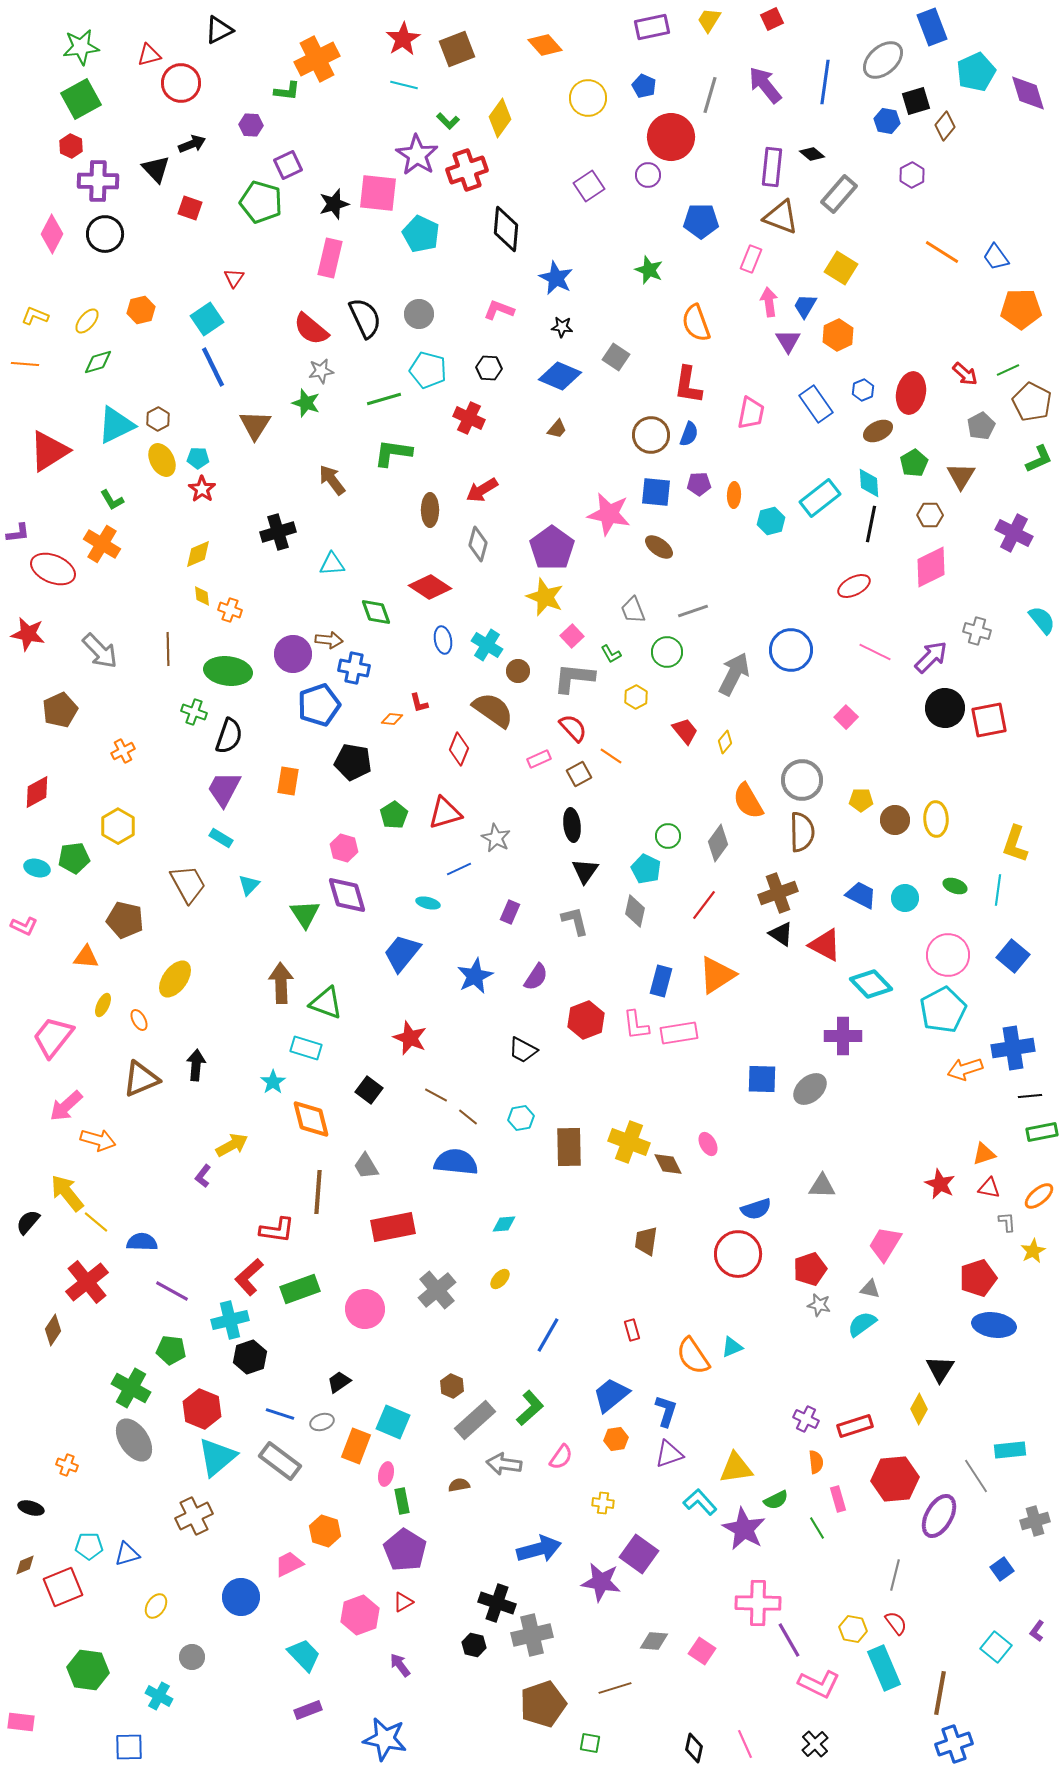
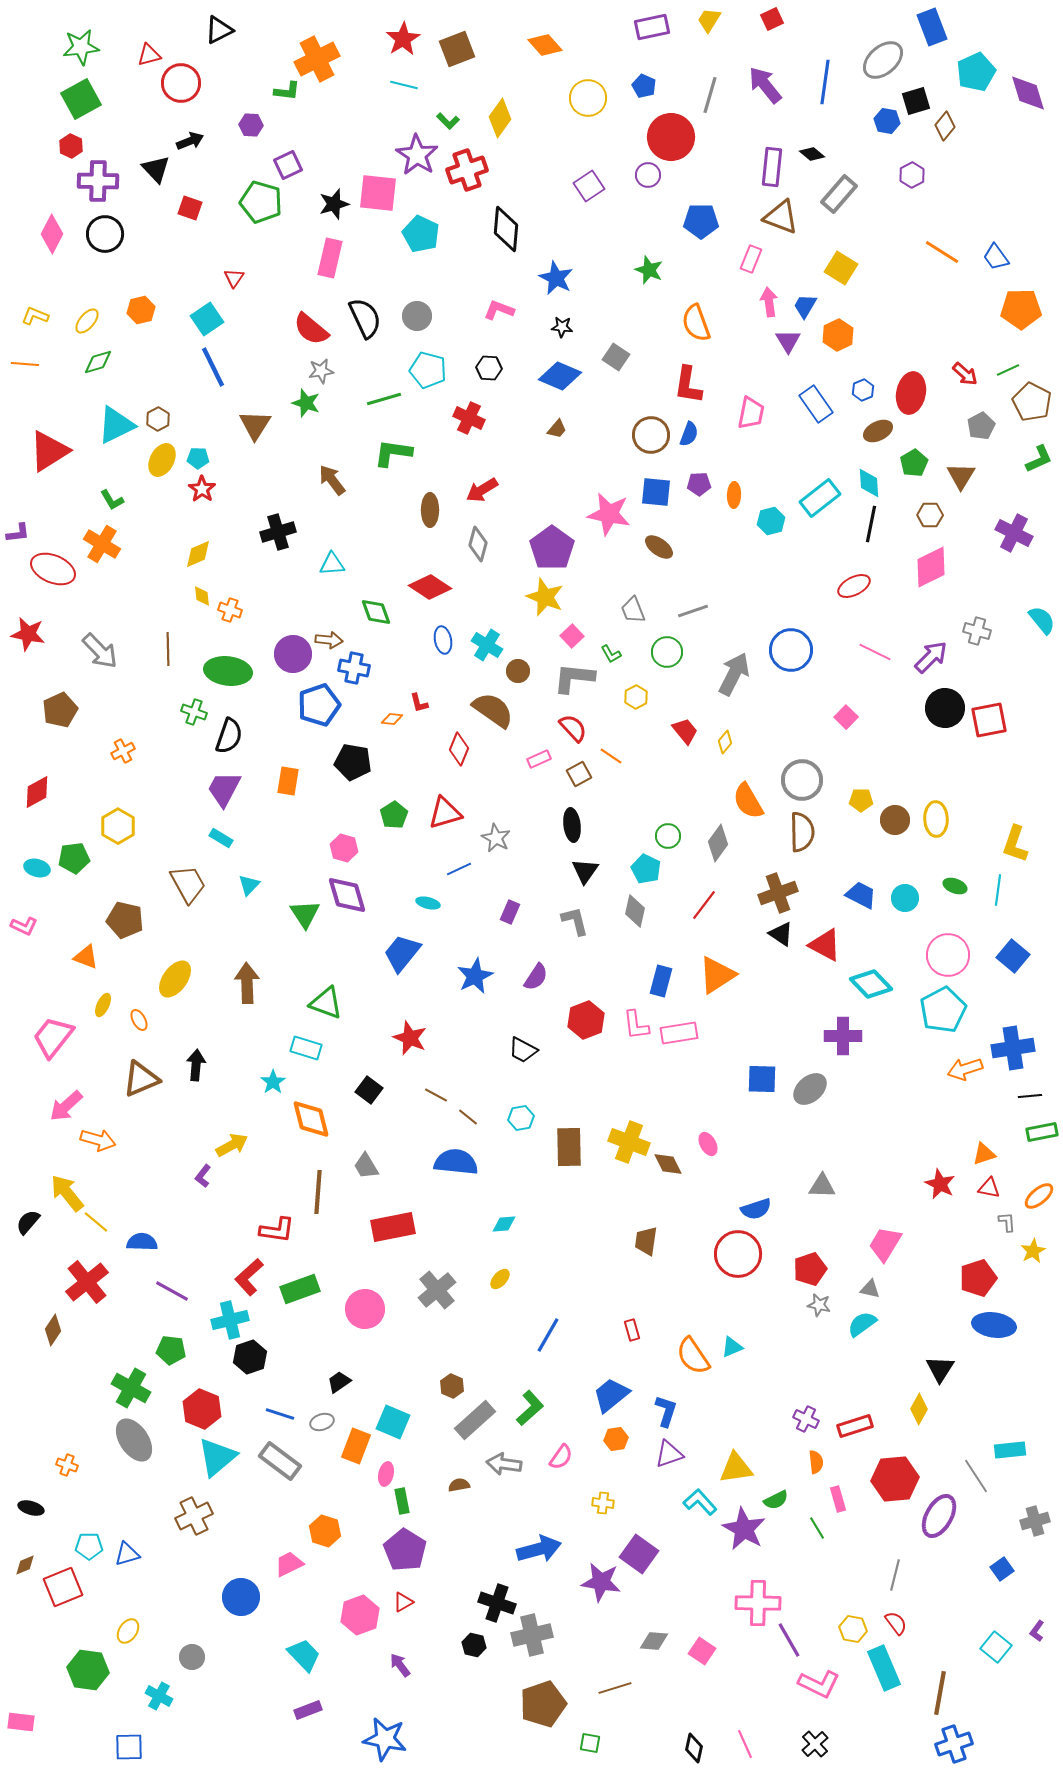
black arrow at (192, 144): moved 2 px left, 3 px up
gray circle at (419, 314): moved 2 px left, 2 px down
yellow ellipse at (162, 460): rotated 56 degrees clockwise
orange triangle at (86, 957): rotated 16 degrees clockwise
brown arrow at (281, 983): moved 34 px left
yellow ellipse at (156, 1606): moved 28 px left, 25 px down
